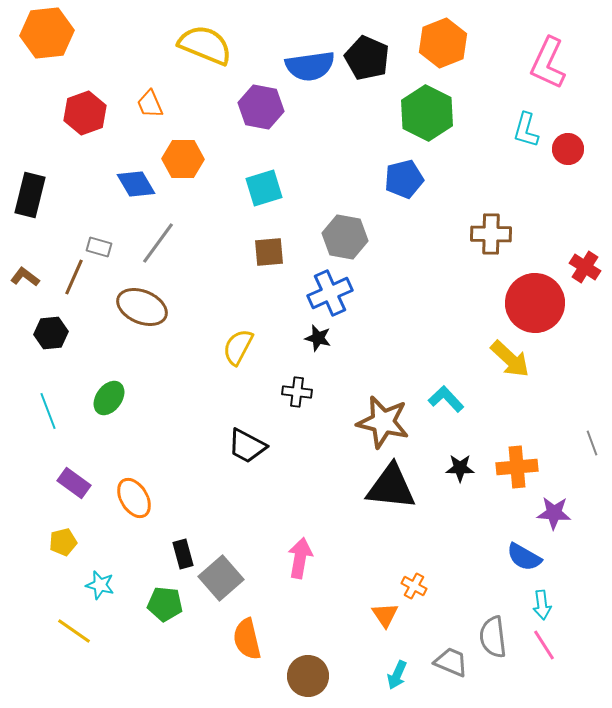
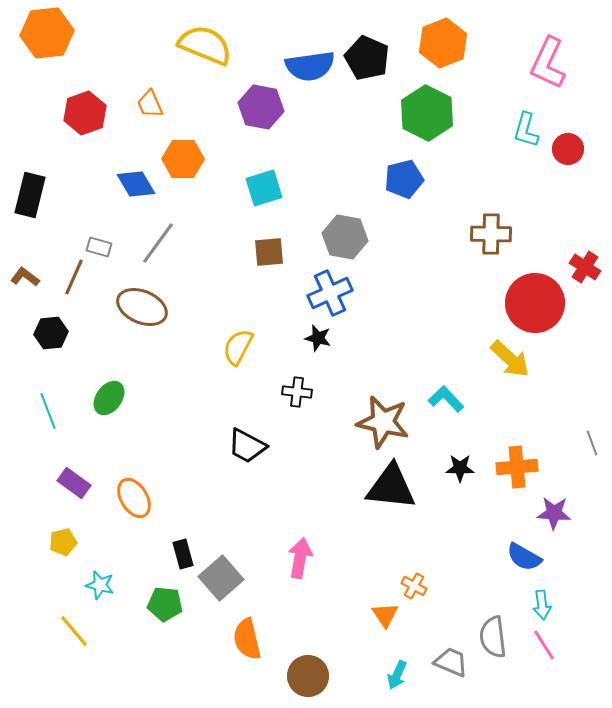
yellow line at (74, 631): rotated 15 degrees clockwise
